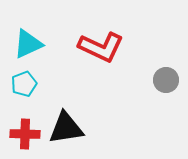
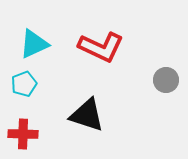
cyan triangle: moved 6 px right
black triangle: moved 21 px right, 13 px up; rotated 27 degrees clockwise
red cross: moved 2 px left
